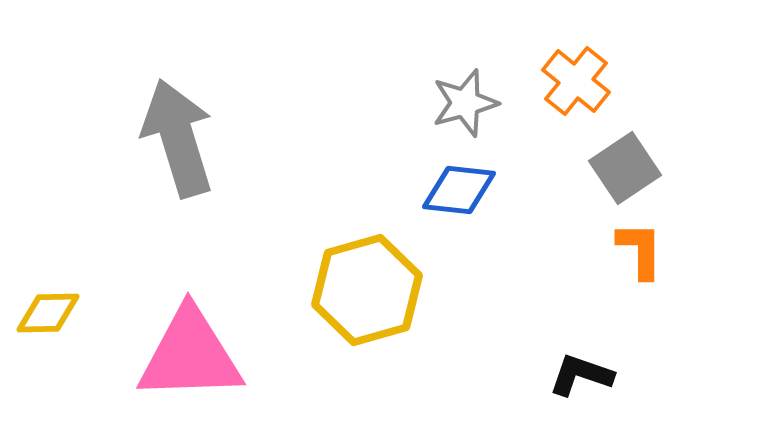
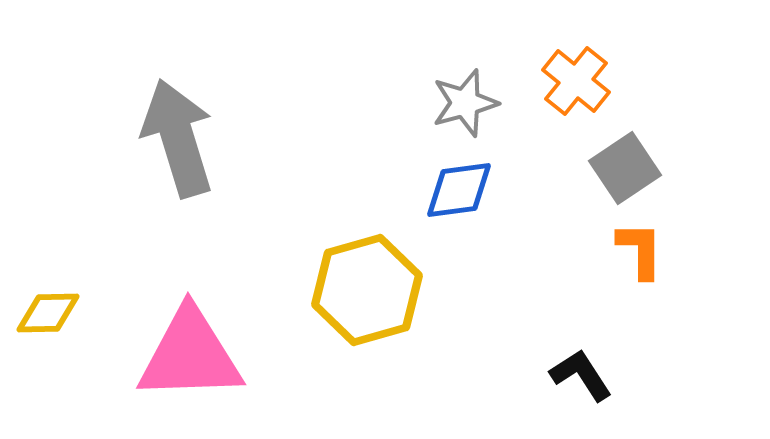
blue diamond: rotated 14 degrees counterclockwise
black L-shape: rotated 38 degrees clockwise
